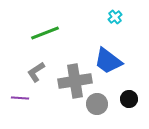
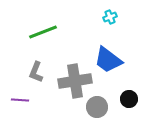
cyan cross: moved 5 px left; rotated 16 degrees clockwise
green line: moved 2 px left, 1 px up
blue trapezoid: moved 1 px up
gray L-shape: rotated 35 degrees counterclockwise
purple line: moved 2 px down
gray circle: moved 3 px down
